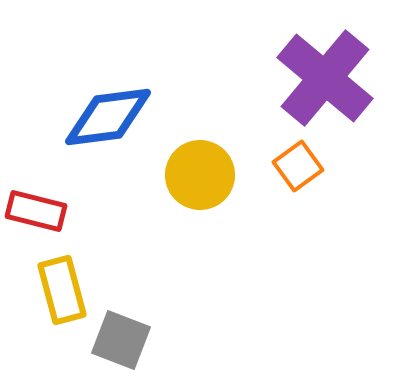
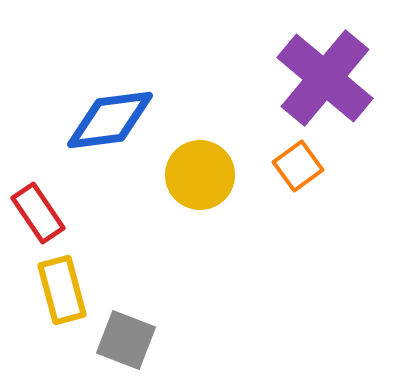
blue diamond: moved 2 px right, 3 px down
red rectangle: moved 2 px right, 2 px down; rotated 42 degrees clockwise
gray square: moved 5 px right
